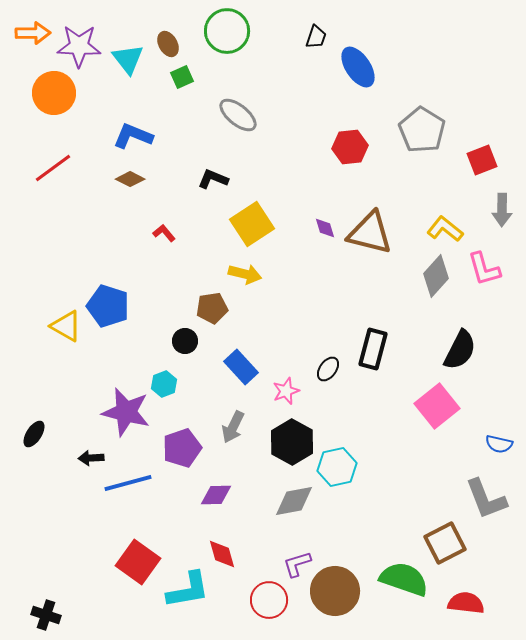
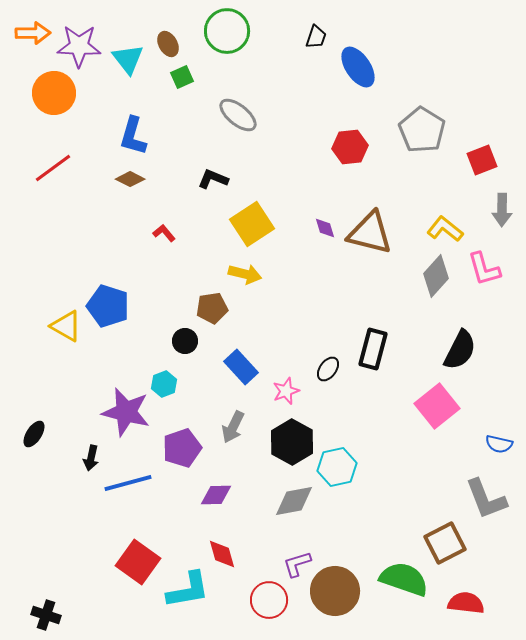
blue L-shape at (133, 136): rotated 96 degrees counterclockwise
black arrow at (91, 458): rotated 75 degrees counterclockwise
